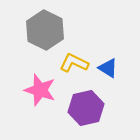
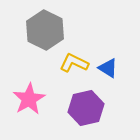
pink star: moved 11 px left, 9 px down; rotated 24 degrees clockwise
